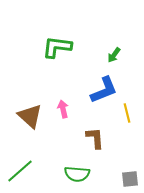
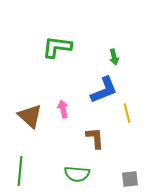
green arrow: moved 2 px down; rotated 49 degrees counterclockwise
green line: rotated 44 degrees counterclockwise
